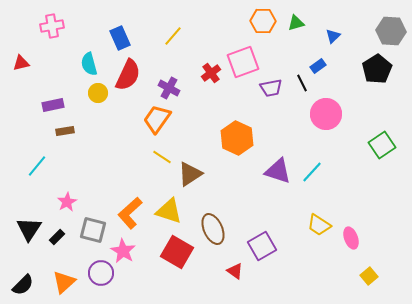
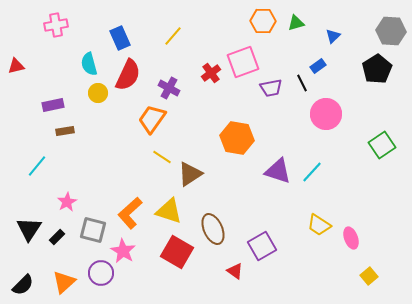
pink cross at (52, 26): moved 4 px right, 1 px up
red triangle at (21, 63): moved 5 px left, 3 px down
orange trapezoid at (157, 119): moved 5 px left
orange hexagon at (237, 138): rotated 16 degrees counterclockwise
